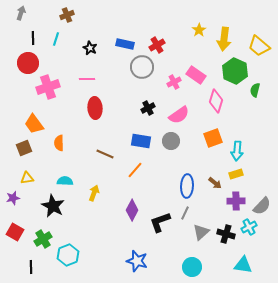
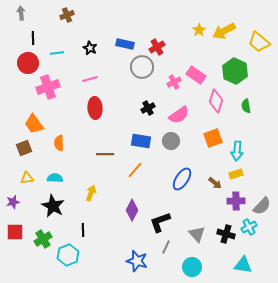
gray arrow at (21, 13): rotated 24 degrees counterclockwise
cyan line at (56, 39): moved 1 px right, 14 px down; rotated 64 degrees clockwise
yellow arrow at (224, 39): moved 8 px up; rotated 55 degrees clockwise
red cross at (157, 45): moved 2 px down
yellow trapezoid at (259, 46): moved 4 px up
pink line at (87, 79): moved 3 px right; rotated 14 degrees counterclockwise
green semicircle at (255, 90): moved 9 px left, 16 px down; rotated 24 degrees counterclockwise
brown line at (105, 154): rotated 24 degrees counterclockwise
cyan semicircle at (65, 181): moved 10 px left, 3 px up
blue ellipse at (187, 186): moved 5 px left, 7 px up; rotated 30 degrees clockwise
yellow arrow at (94, 193): moved 3 px left
purple star at (13, 198): moved 4 px down
gray line at (185, 213): moved 19 px left, 34 px down
red square at (15, 232): rotated 30 degrees counterclockwise
gray triangle at (201, 232): moved 4 px left, 2 px down; rotated 30 degrees counterclockwise
black line at (31, 267): moved 52 px right, 37 px up
